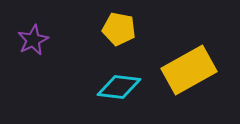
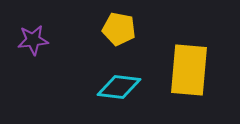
purple star: rotated 20 degrees clockwise
yellow rectangle: rotated 56 degrees counterclockwise
